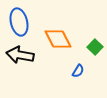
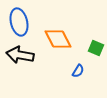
green square: moved 1 px right, 1 px down; rotated 21 degrees counterclockwise
